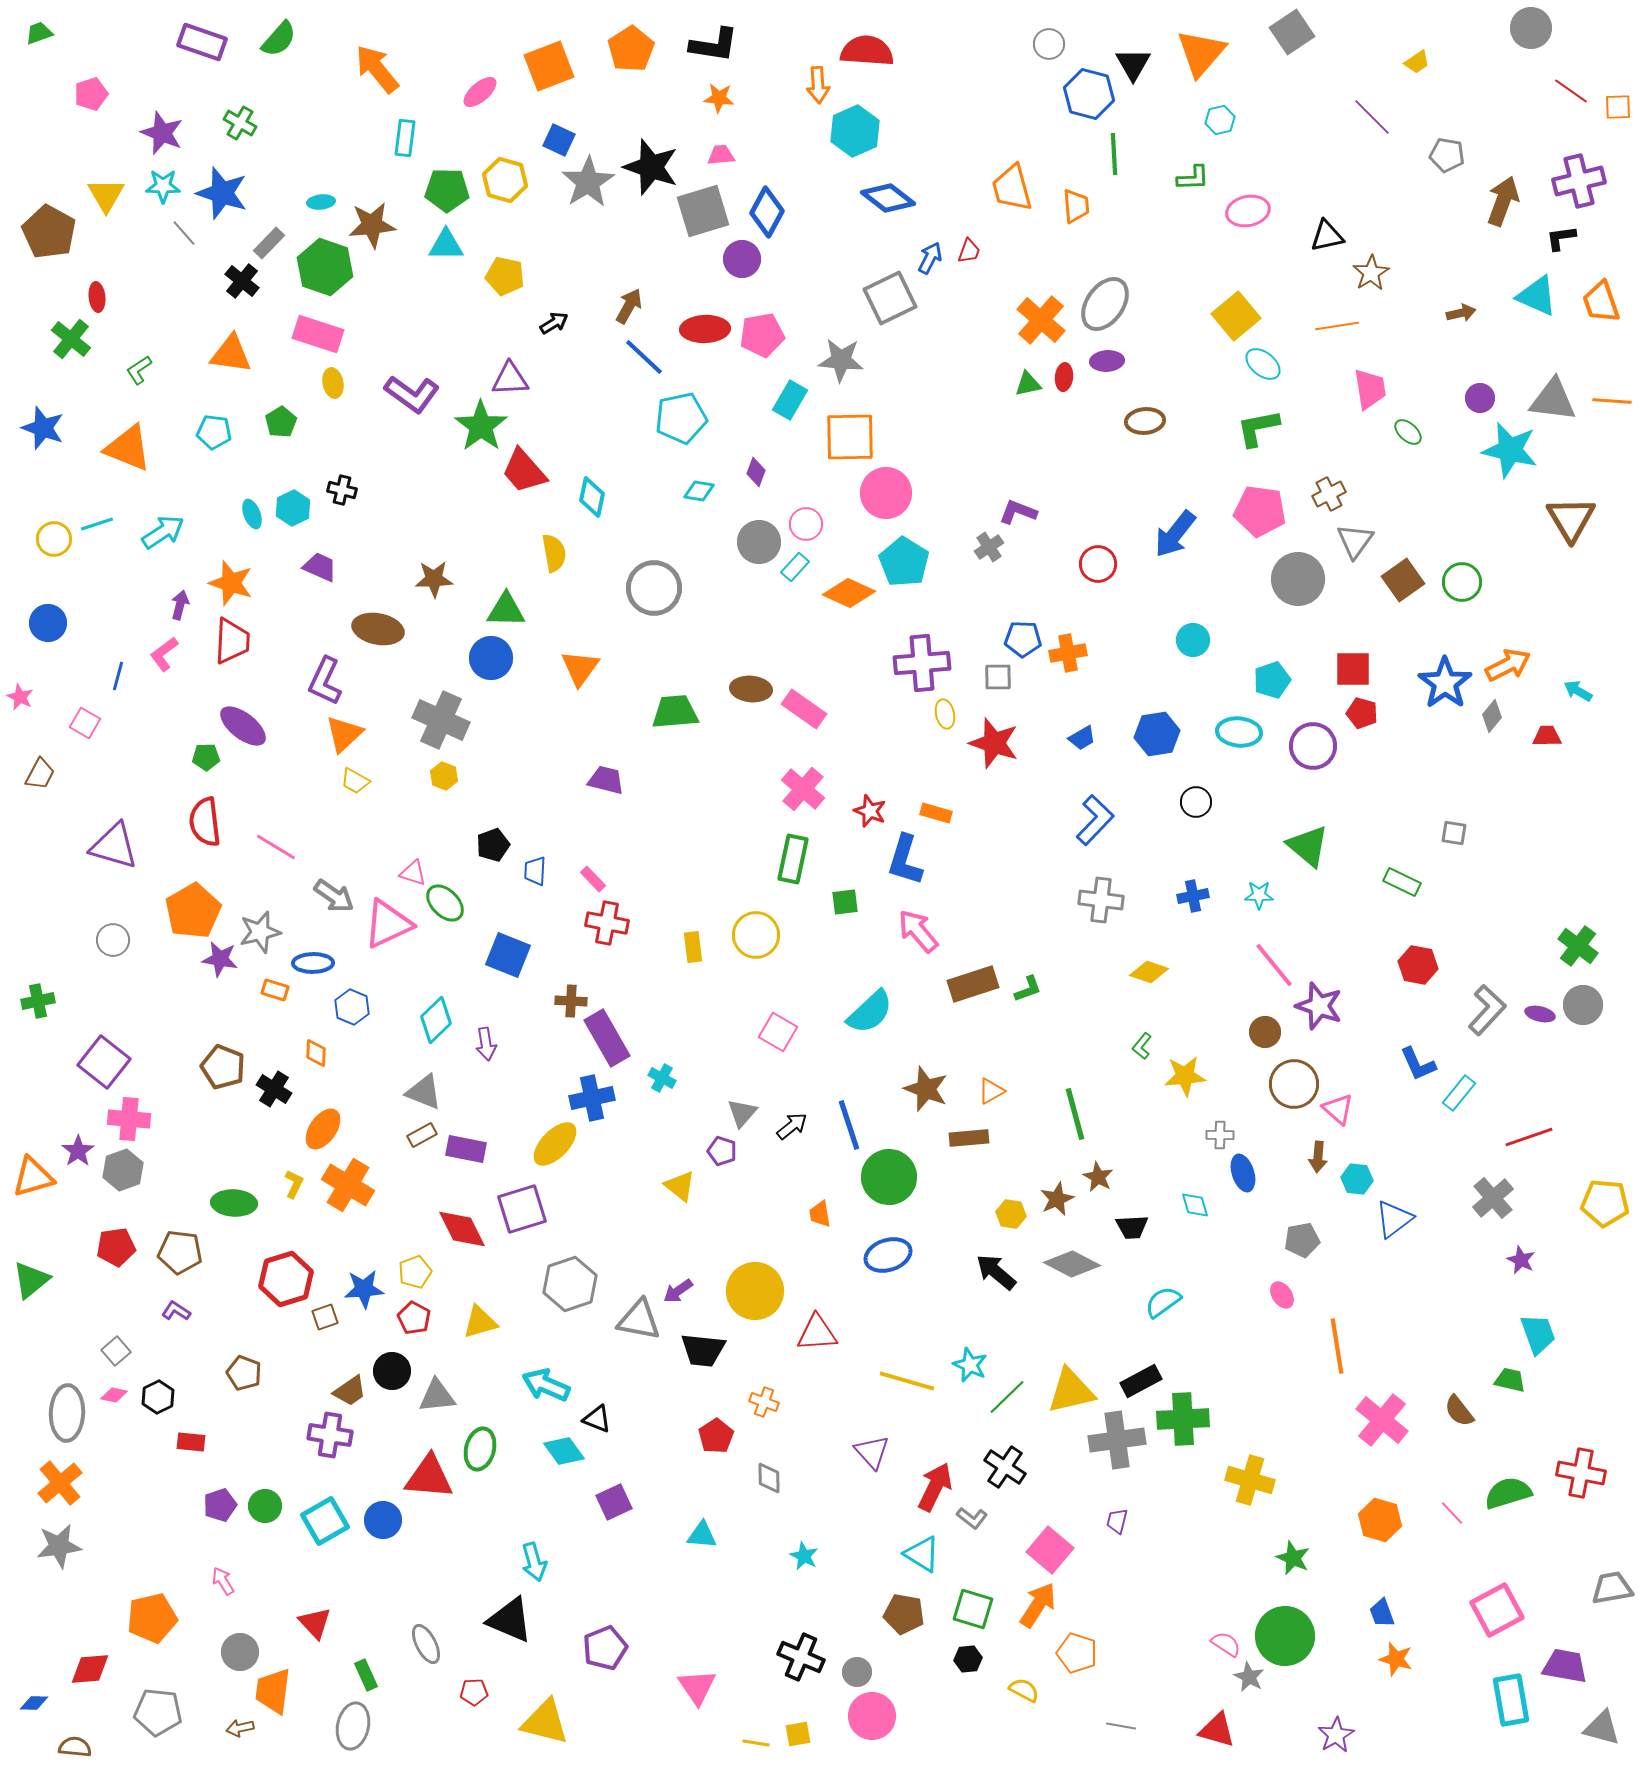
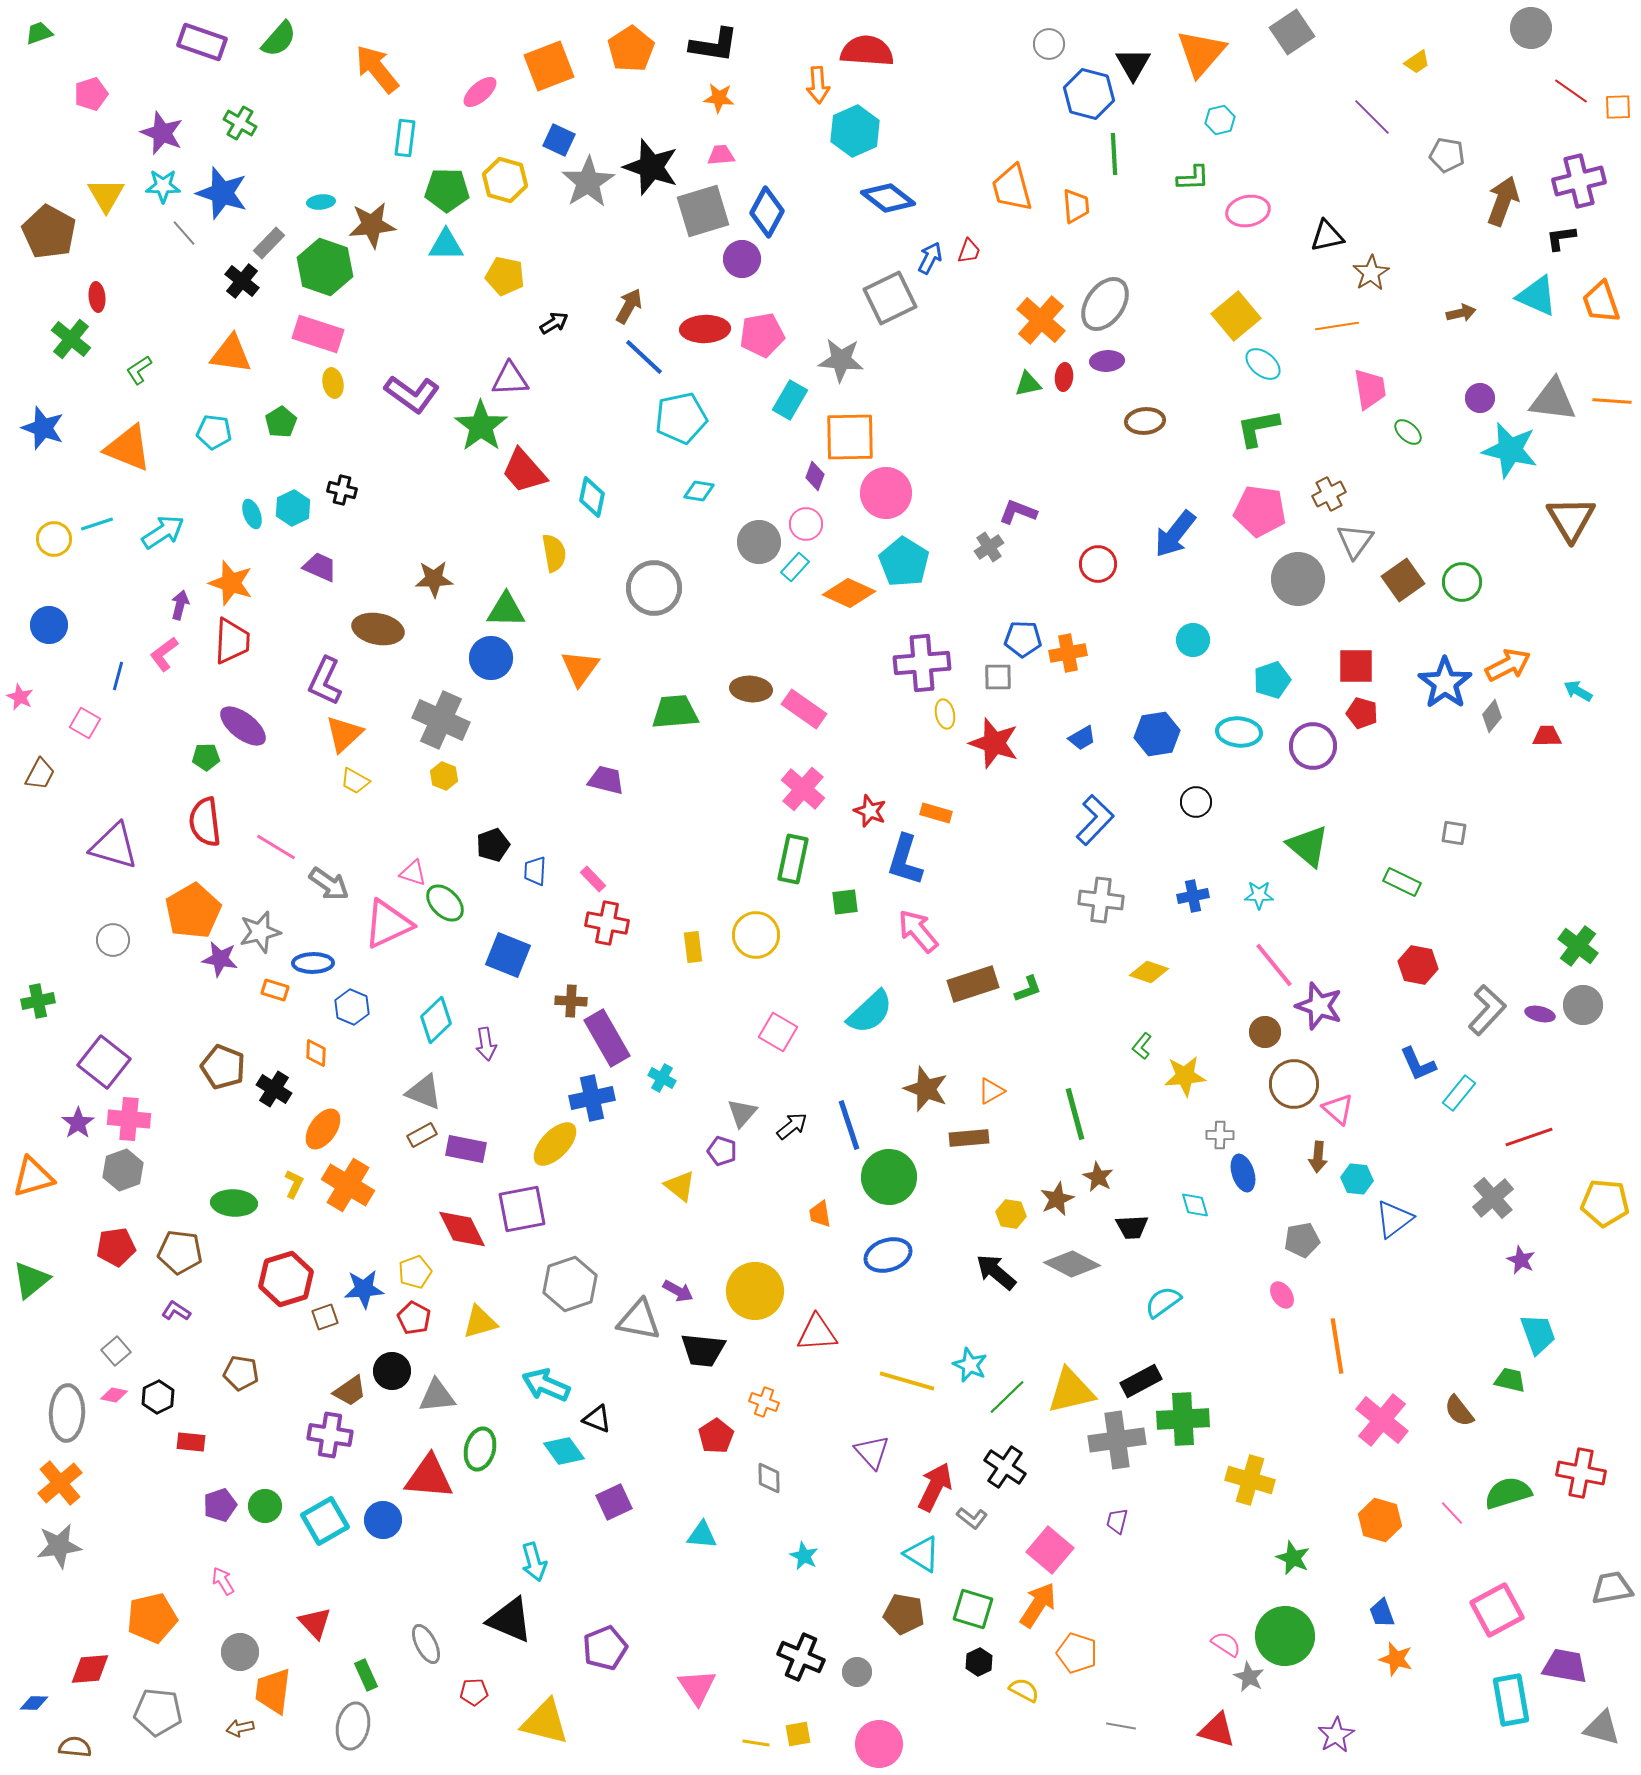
purple diamond at (756, 472): moved 59 px right, 4 px down
blue circle at (48, 623): moved 1 px right, 2 px down
red square at (1353, 669): moved 3 px right, 3 px up
gray arrow at (334, 896): moved 5 px left, 12 px up
purple star at (78, 1151): moved 28 px up
purple square at (522, 1209): rotated 6 degrees clockwise
purple arrow at (678, 1291): rotated 116 degrees counterclockwise
brown pentagon at (244, 1373): moved 3 px left; rotated 12 degrees counterclockwise
black hexagon at (968, 1659): moved 11 px right, 3 px down; rotated 20 degrees counterclockwise
pink circle at (872, 1716): moved 7 px right, 28 px down
